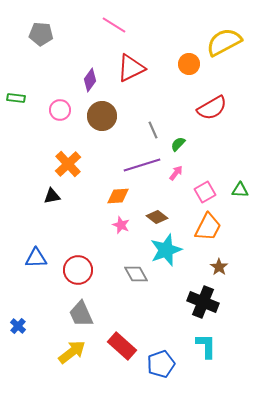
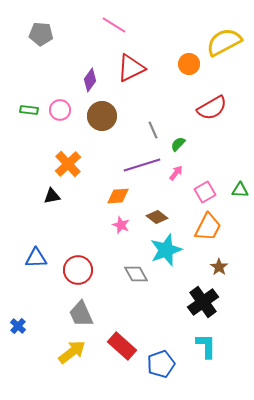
green rectangle: moved 13 px right, 12 px down
black cross: rotated 32 degrees clockwise
